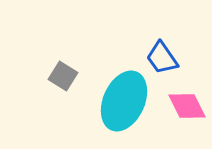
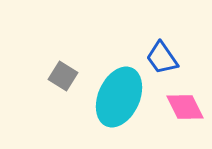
cyan ellipse: moved 5 px left, 4 px up
pink diamond: moved 2 px left, 1 px down
